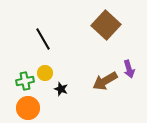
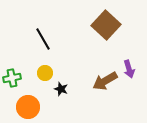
green cross: moved 13 px left, 3 px up
orange circle: moved 1 px up
